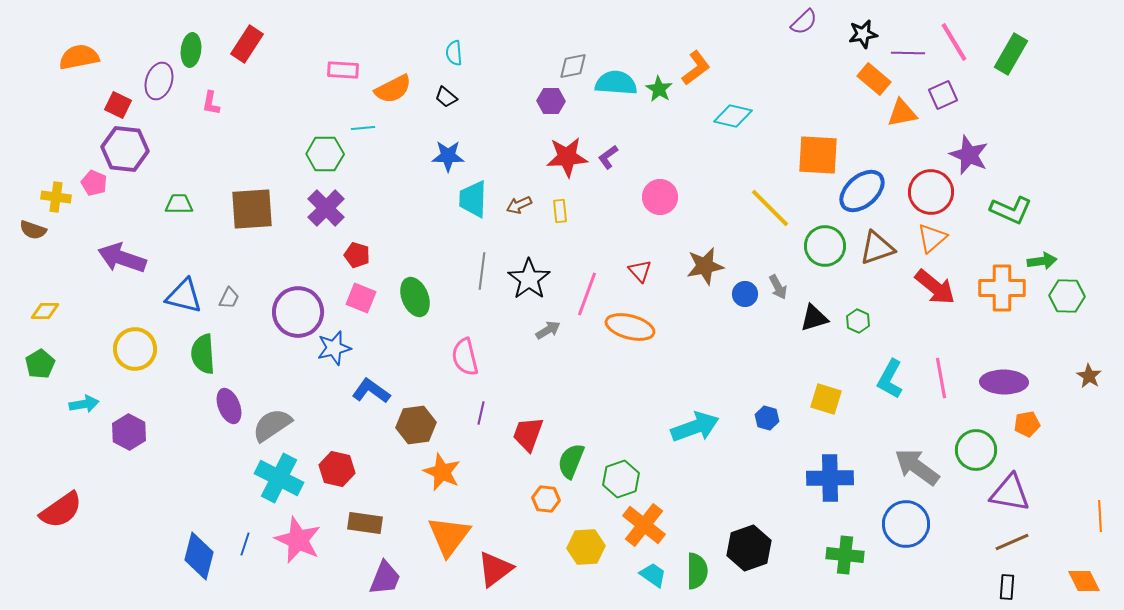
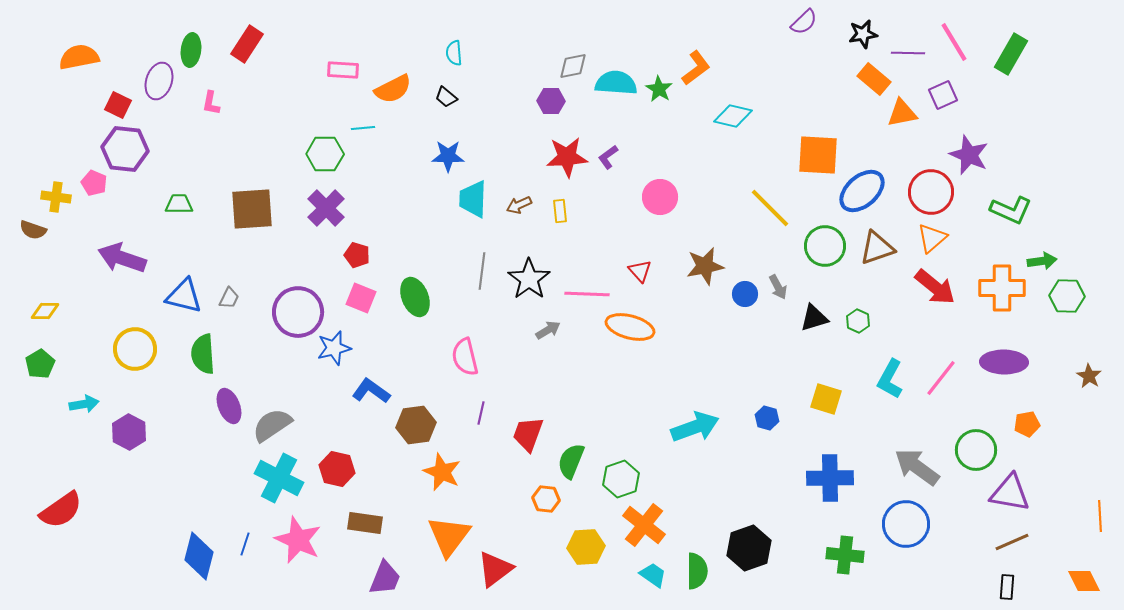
pink line at (587, 294): rotated 72 degrees clockwise
pink line at (941, 378): rotated 48 degrees clockwise
purple ellipse at (1004, 382): moved 20 px up
